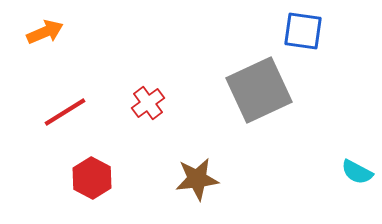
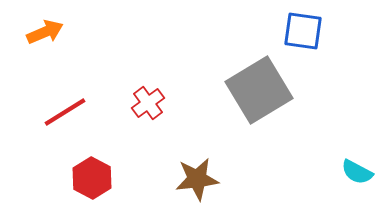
gray square: rotated 6 degrees counterclockwise
